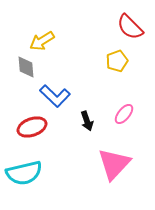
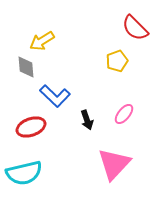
red semicircle: moved 5 px right, 1 px down
black arrow: moved 1 px up
red ellipse: moved 1 px left
